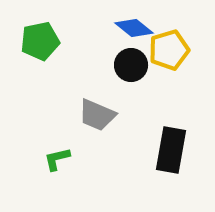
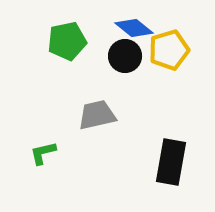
green pentagon: moved 27 px right
black circle: moved 6 px left, 9 px up
gray trapezoid: rotated 144 degrees clockwise
black rectangle: moved 12 px down
green L-shape: moved 14 px left, 6 px up
